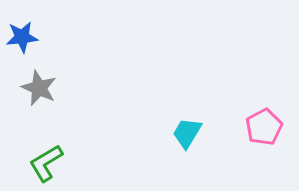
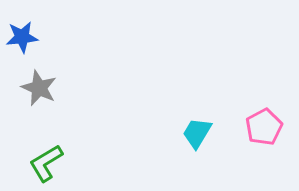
cyan trapezoid: moved 10 px right
